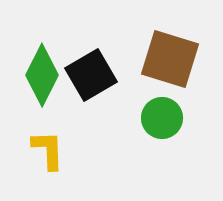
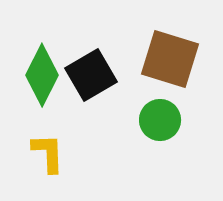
green circle: moved 2 px left, 2 px down
yellow L-shape: moved 3 px down
